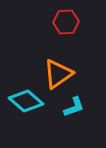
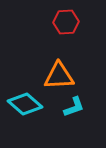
orange triangle: moved 1 px right, 2 px down; rotated 32 degrees clockwise
cyan diamond: moved 1 px left, 3 px down
